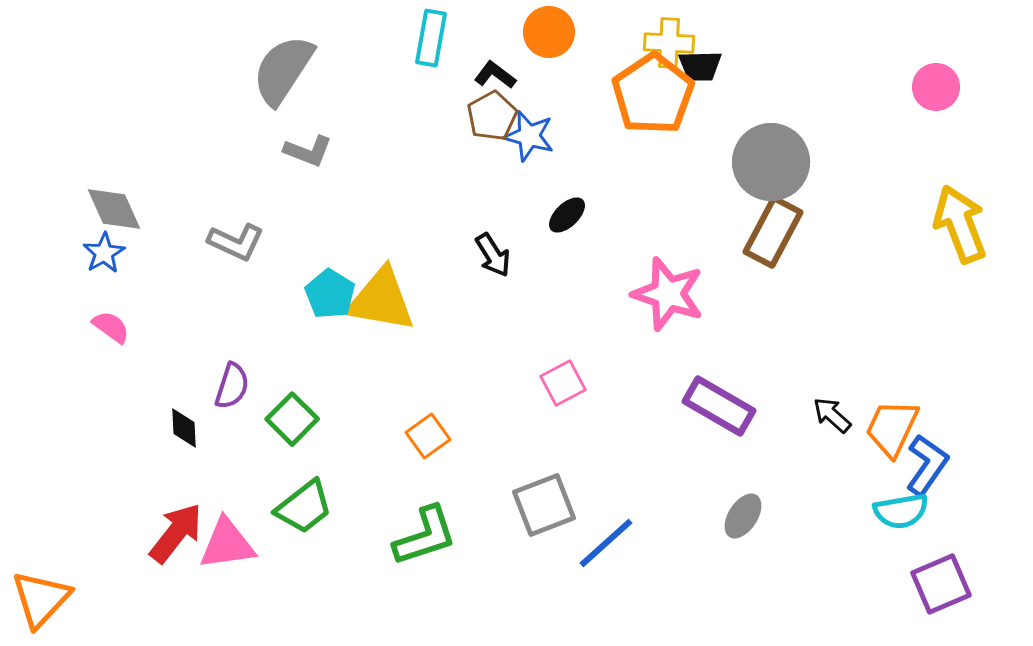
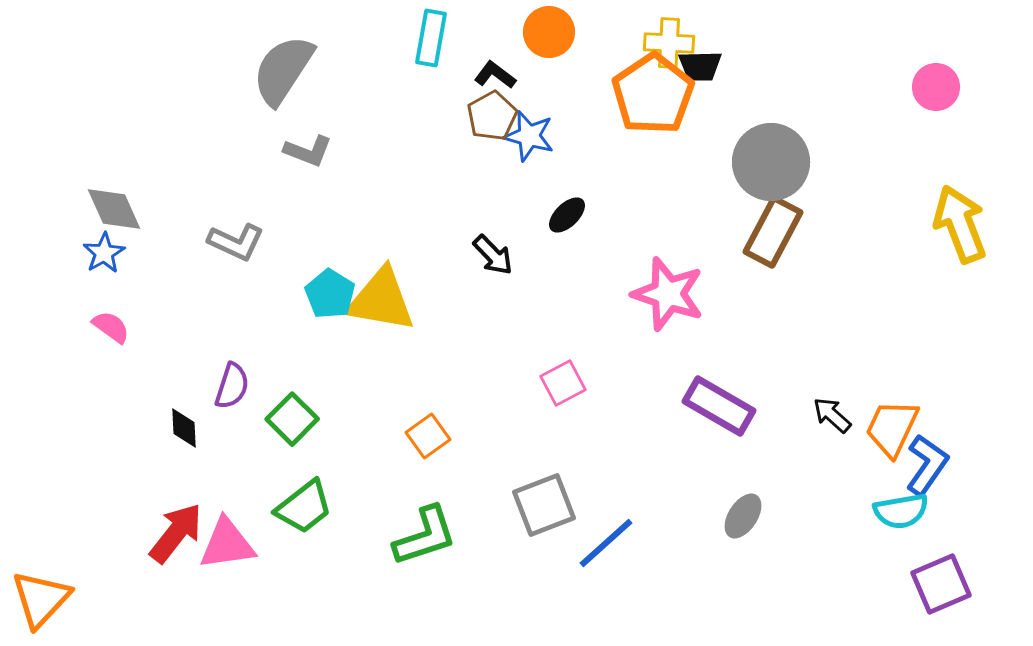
black arrow at (493, 255): rotated 12 degrees counterclockwise
